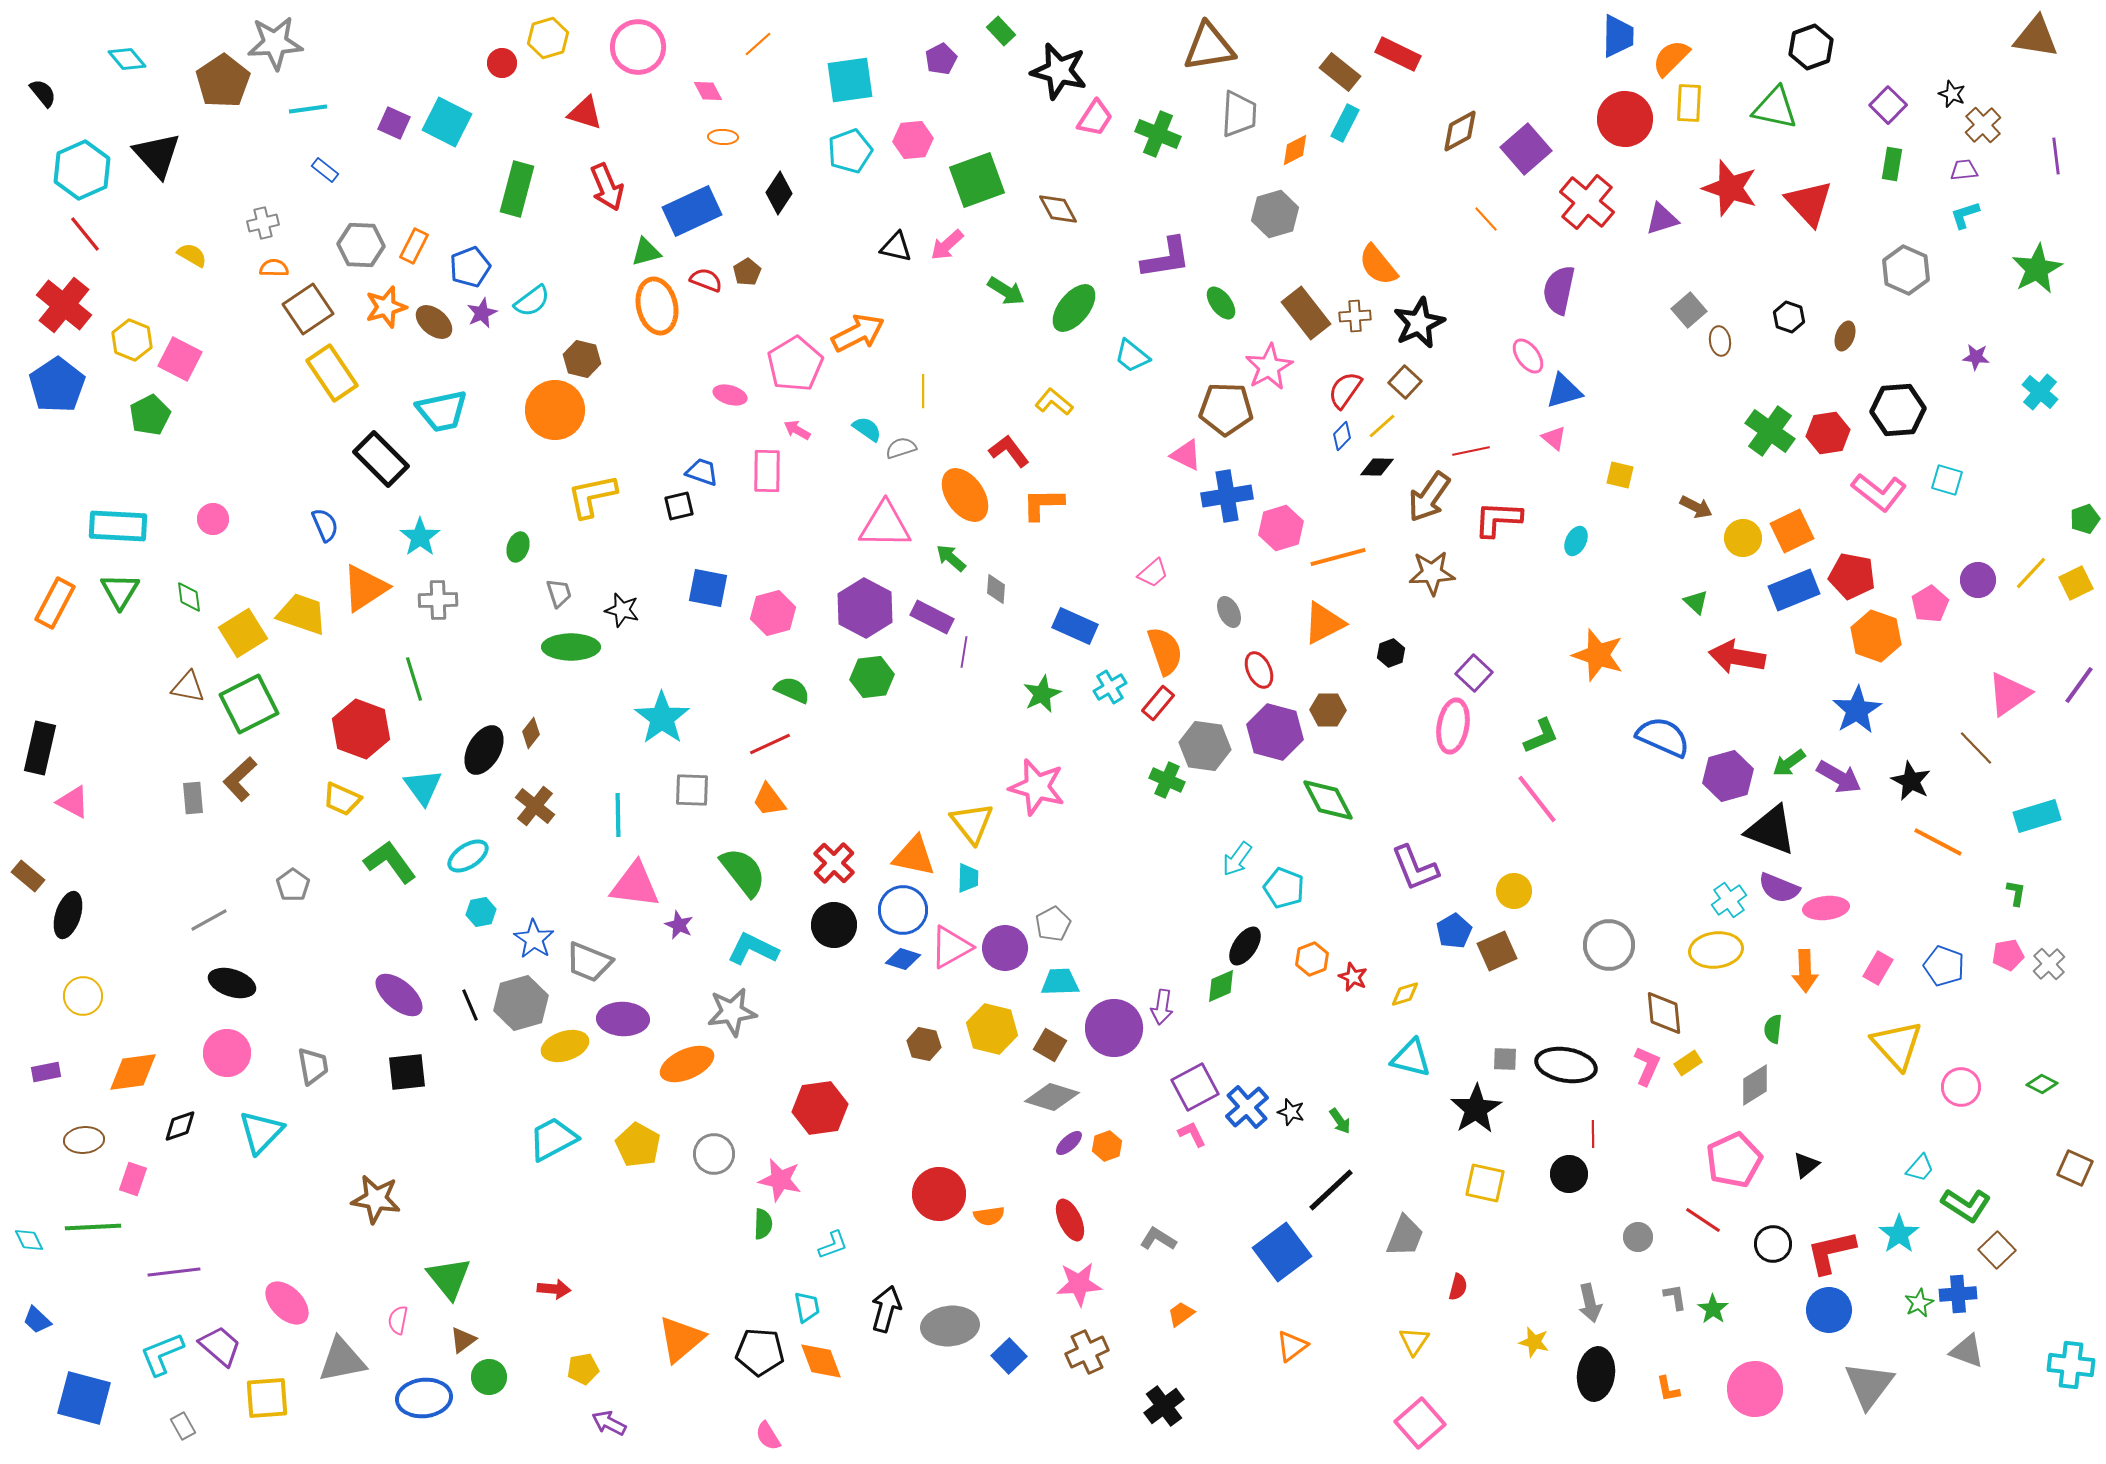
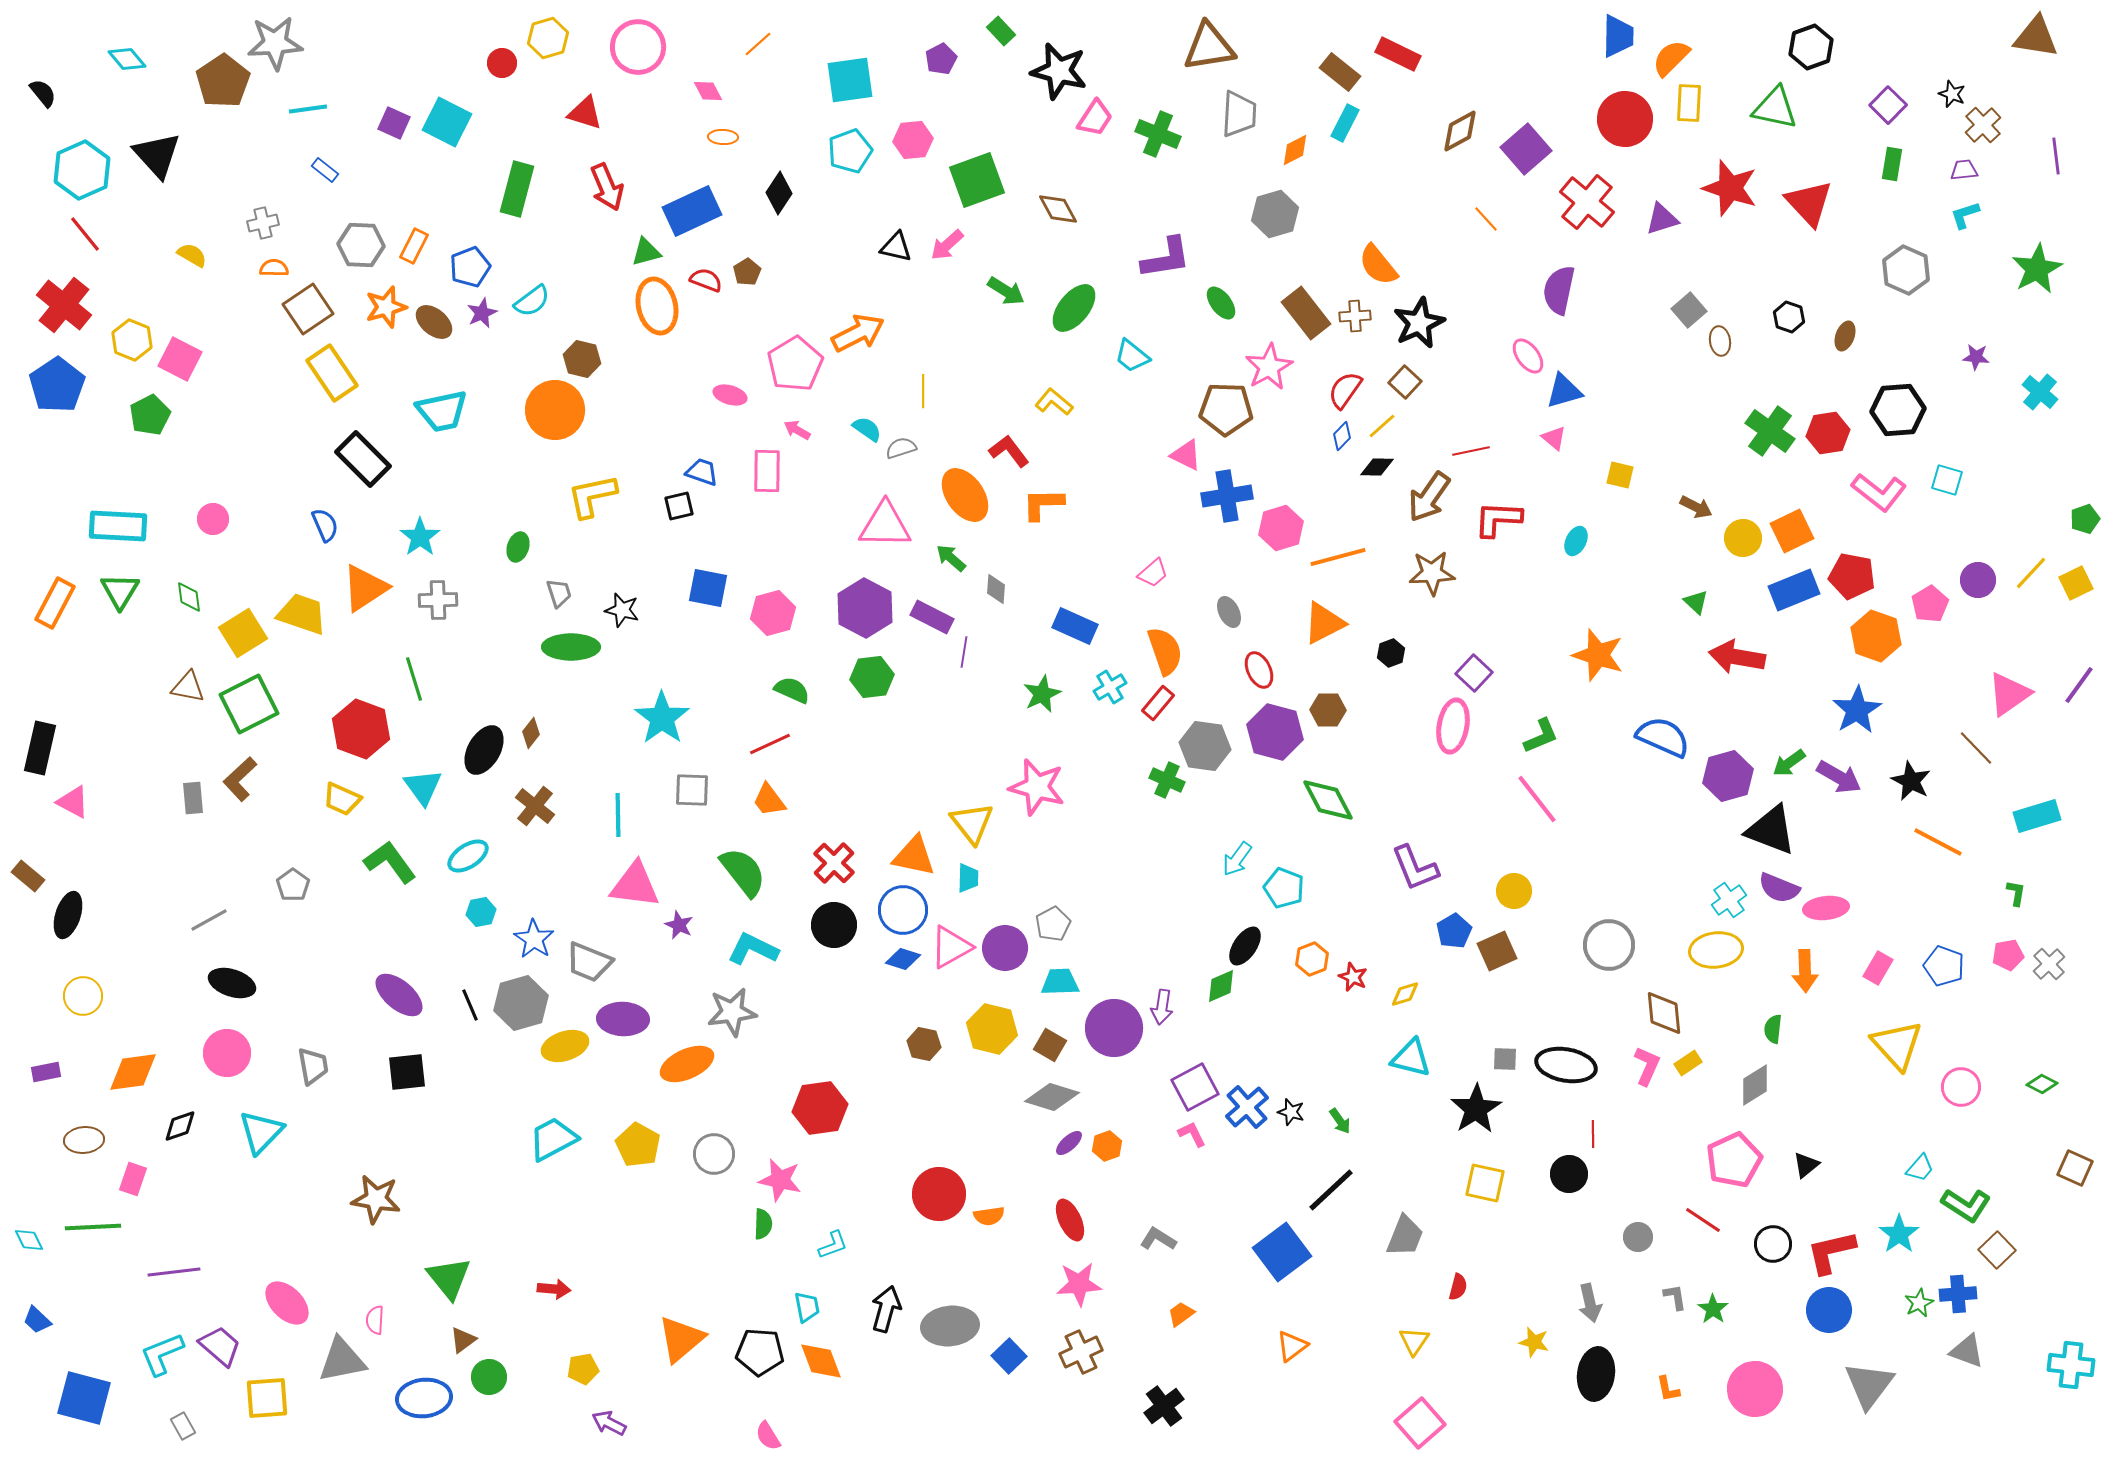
black rectangle at (381, 459): moved 18 px left
pink semicircle at (398, 1320): moved 23 px left; rotated 8 degrees counterclockwise
brown cross at (1087, 1352): moved 6 px left
